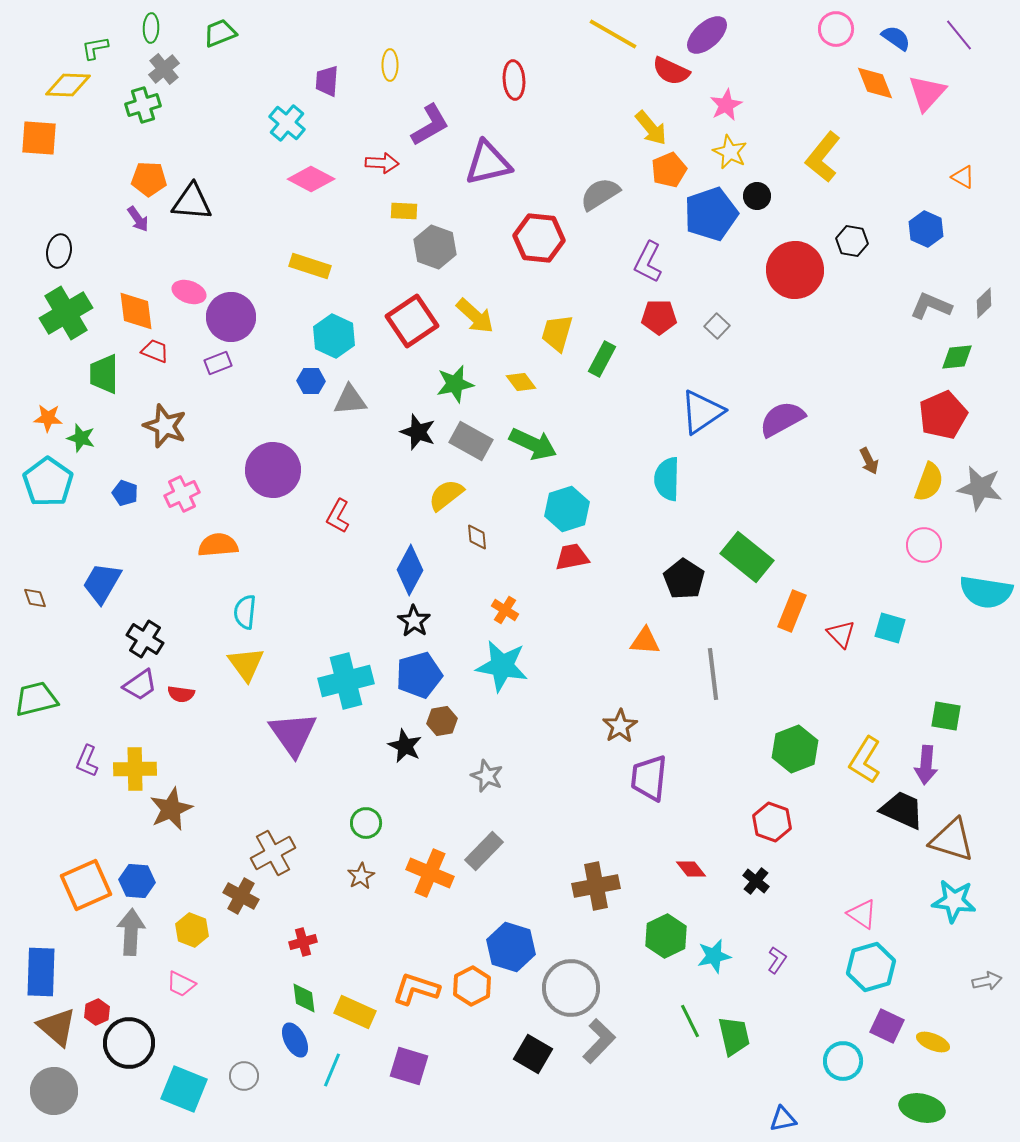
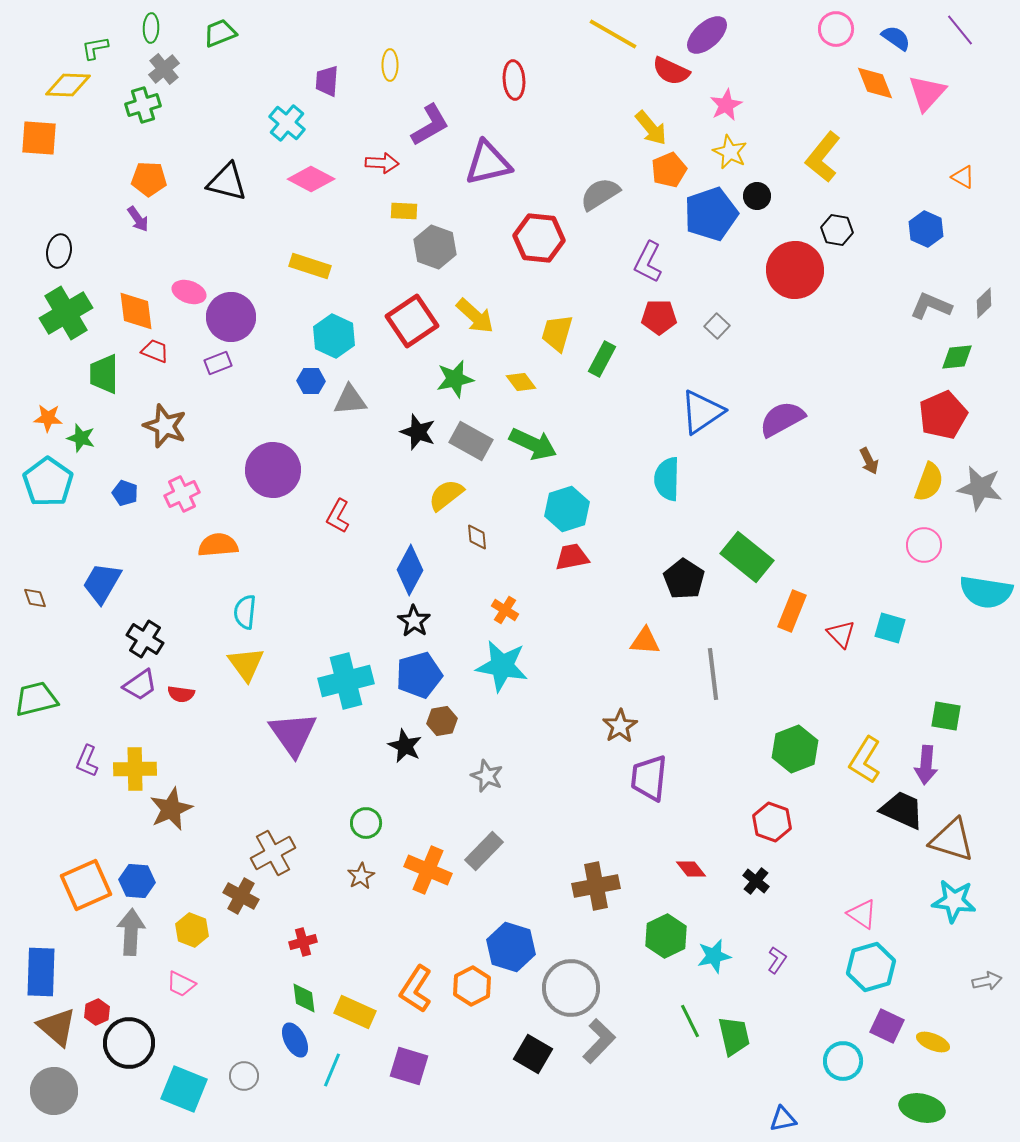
purple line at (959, 35): moved 1 px right, 5 px up
black triangle at (192, 202): moved 35 px right, 20 px up; rotated 9 degrees clockwise
black hexagon at (852, 241): moved 15 px left, 11 px up
green star at (455, 384): moved 5 px up
orange cross at (430, 873): moved 2 px left, 3 px up
orange L-shape at (416, 989): rotated 75 degrees counterclockwise
